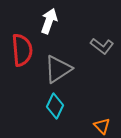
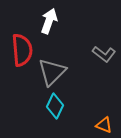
gray L-shape: moved 2 px right, 8 px down
gray triangle: moved 6 px left, 3 px down; rotated 12 degrees counterclockwise
orange triangle: moved 2 px right, 1 px up; rotated 24 degrees counterclockwise
